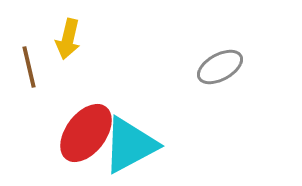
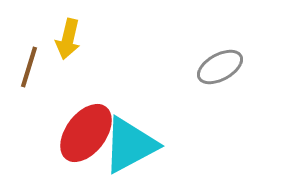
brown line: rotated 30 degrees clockwise
